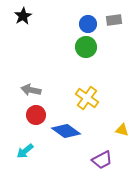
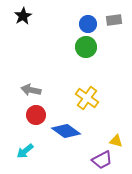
yellow triangle: moved 6 px left, 11 px down
